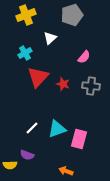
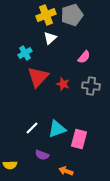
yellow cross: moved 20 px right
purple semicircle: moved 15 px right
